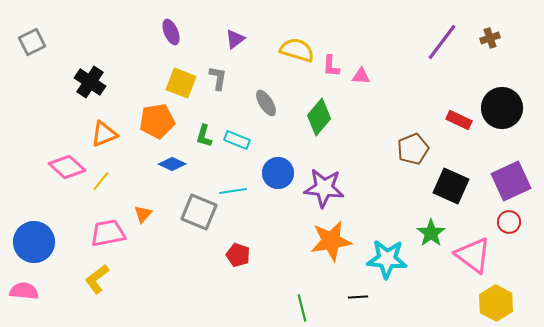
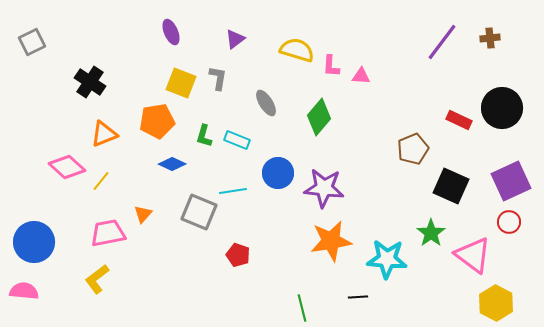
brown cross at (490, 38): rotated 12 degrees clockwise
